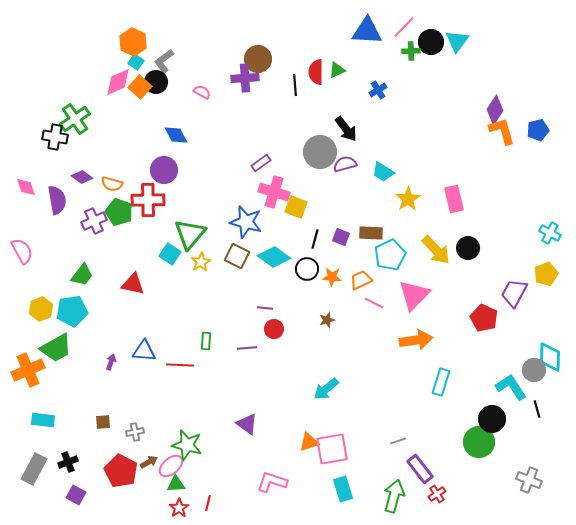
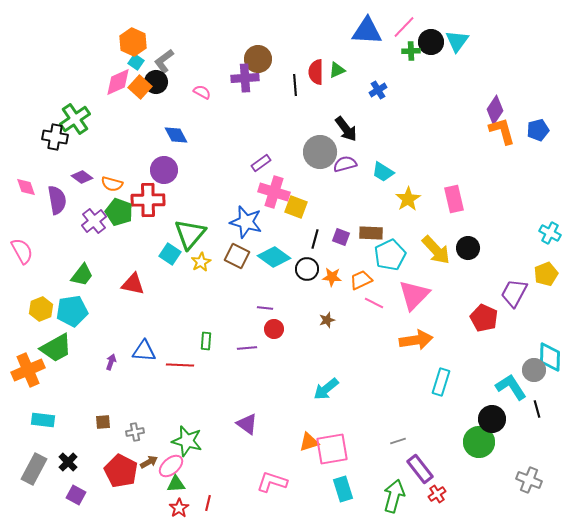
purple cross at (94, 221): rotated 15 degrees counterclockwise
green star at (187, 445): moved 4 px up
black cross at (68, 462): rotated 24 degrees counterclockwise
